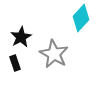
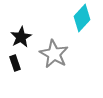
cyan diamond: moved 1 px right
